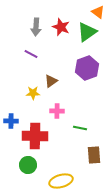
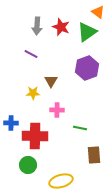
gray arrow: moved 1 px right, 1 px up
brown triangle: rotated 24 degrees counterclockwise
pink cross: moved 1 px up
blue cross: moved 2 px down
